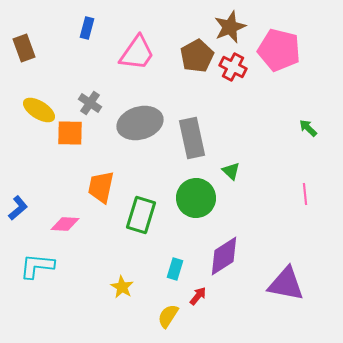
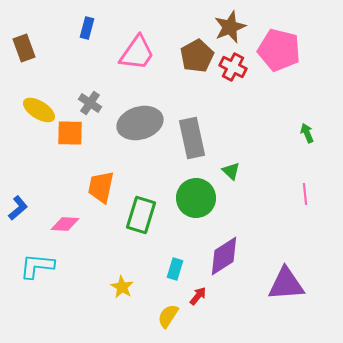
green arrow: moved 1 px left, 5 px down; rotated 24 degrees clockwise
purple triangle: rotated 15 degrees counterclockwise
